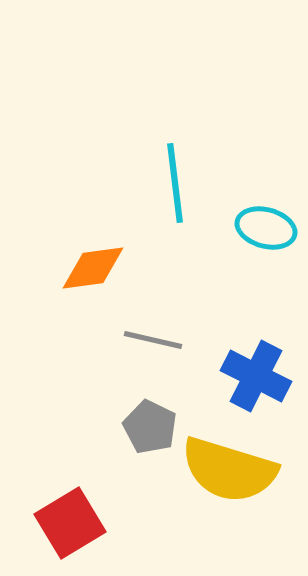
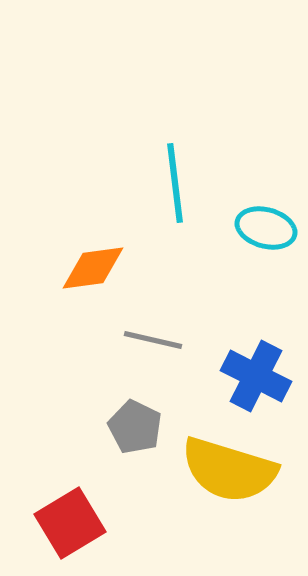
gray pentagon: moved 15 px left
